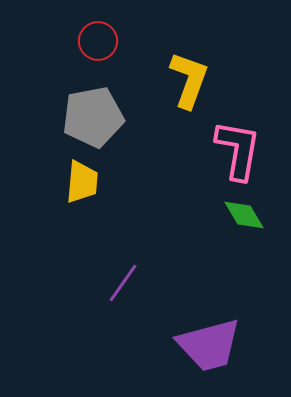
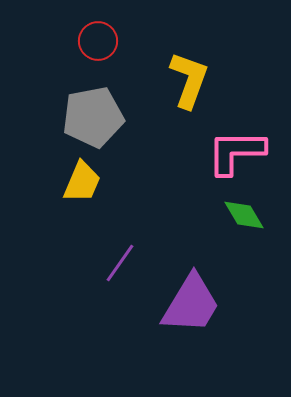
pink L-shape: moved 2 px left, 2 px down; rotated 100 degrees counterclockwise
yellow trapezoid: rotated 18 degrees clockwise
purple line: moved 3 px left, 20 px up
purple trapezoid: moved 18 px left, 41 px up; rotated 44 degrees counterclockwise
